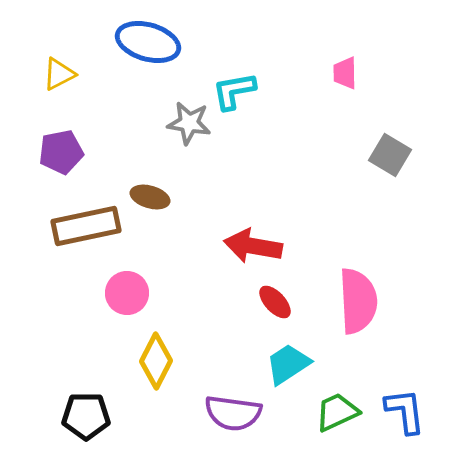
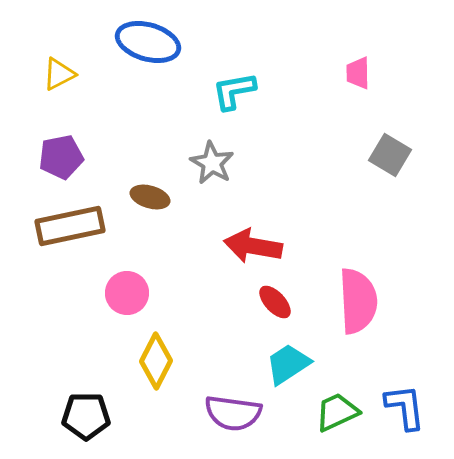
pink trapezoid: moved 13 px right
gray star: moved 23 px right, 40 px down; rotated 21 degrees clockwise
purple pentagon: moved 5 px down
brown rectangle: moved 16 px left
blue L-shape: moved 4 px up
